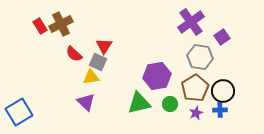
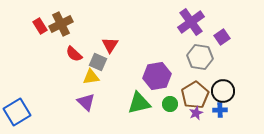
red triangle: moved 6 px right, 1 px up
brown pentagon: moved 7 px down
blue square: moved 2 px left
